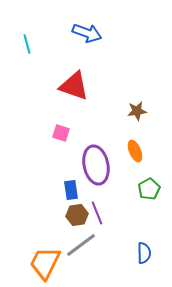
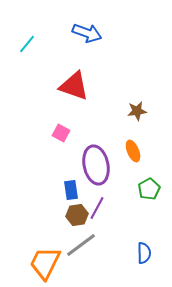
cyan line: rotated 54 degrees clockwise
pink square: rotated 12 degrees clockwise
orange ellipse: moved 2 px left
purple line: moved 5 px up; rotated 50 degrees clockwise
